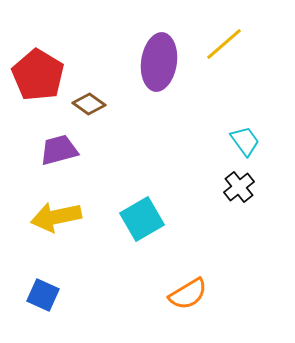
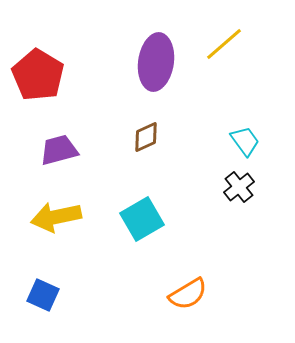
purple ellipse: moved 3 px left
brown diamond: moved 57 px right, 33 px down; rotated 60 degrees counterclockwise
